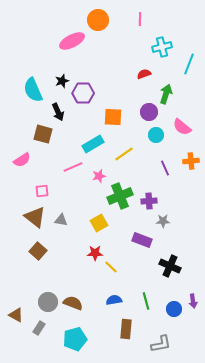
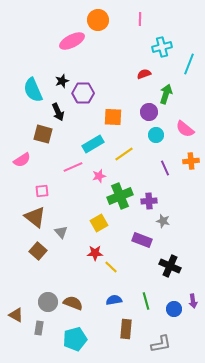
pink semicircle at (182, 127): moved 3 px right, 2 px down
gray triangle at (61, 220): moved 12 px down; rotated 40 degrees clockwise
gray star at (163, 221): rotated 16 degrees clockwise
gray rectangle at (39, 328): rotated 24 degrees counterclockwise
